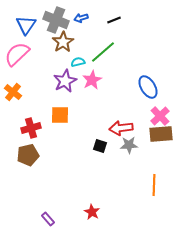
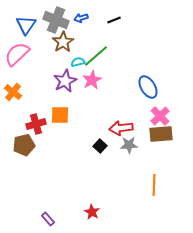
green line: moved 7 px left, 4 px down
red cross: moved 5 px right, 4 px up
black square: rotated 24 degrees clockwise
brown pentagon: moved 4 px left, 10 px up
